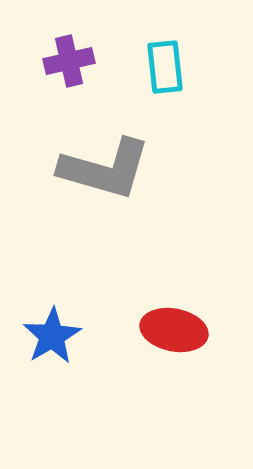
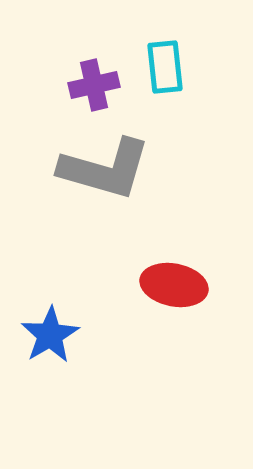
purple cross: moved 25 px right, 24 px down
red ellipse: moved 45 px up
blue star: moved 2 px left, 1 px up
